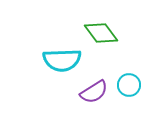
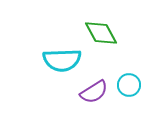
green diamond: rotated 8 degrees clockwise
